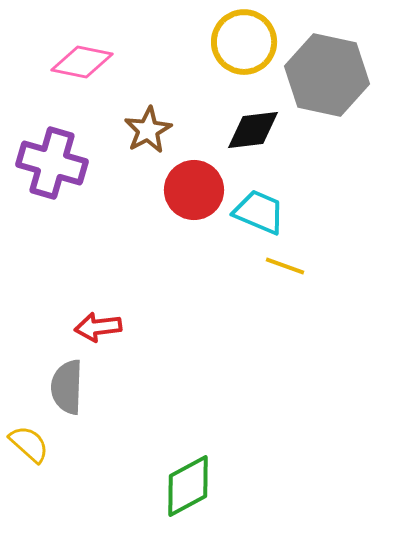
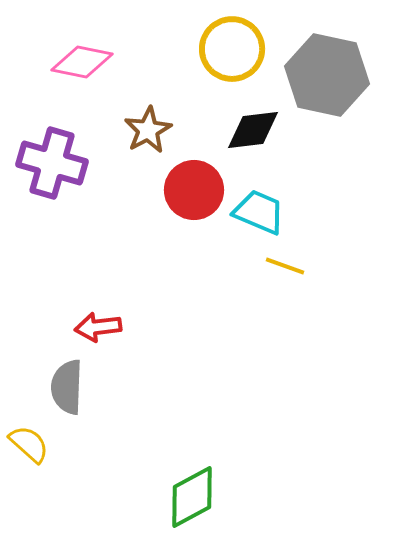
yellow circle: moved 12 px left, 7 px down
green diamond: moved 4 px right, 11 px down
